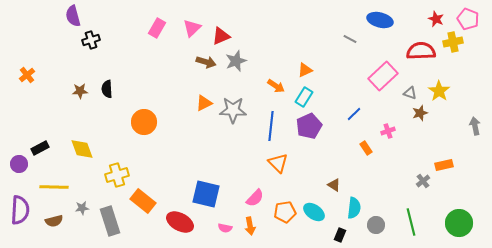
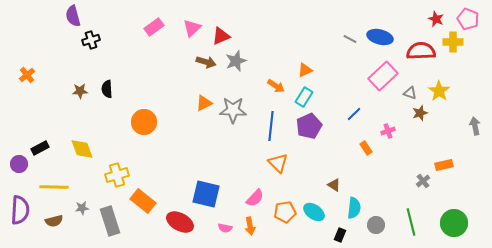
blue ellipse at (380, 20): moved 17 px down
pink rectangle at (157, 28): moved 3 px left, 1 px up; rotated 24 degrees clockwise
yellow cross at (453, 42): rotated 12 degrees clockwise
green circle at (459, 223): moved 5 px left
